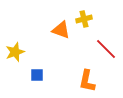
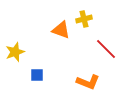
orange L-shape: moved 1 px right, 1 px down; rotated 80 degrees counterclockwise
